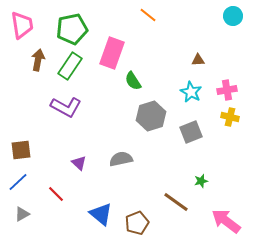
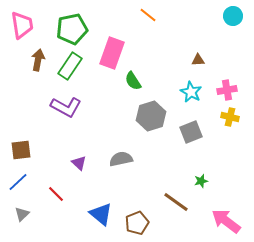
gray triangle: rotated 14 degrees counterclockwise
